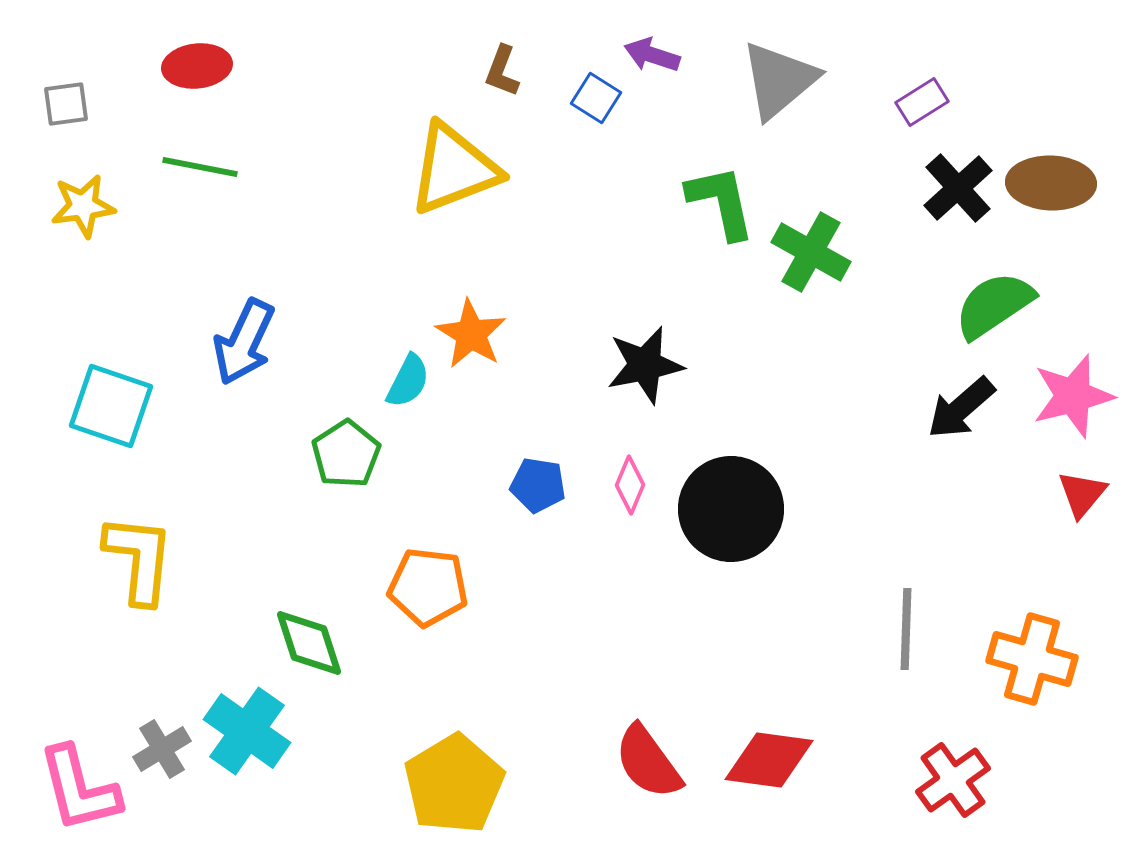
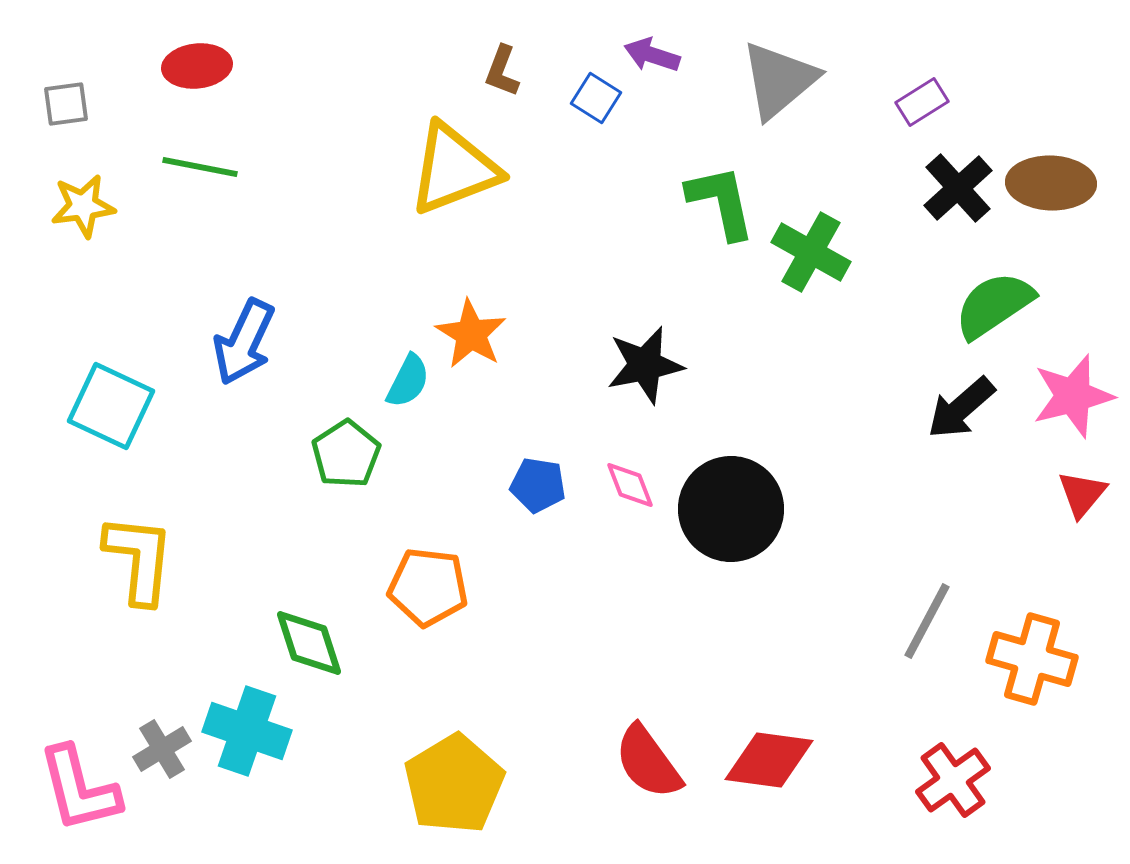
cyan square: rotated 6 degrees clockwise
pink diamond: rotated 44 degrees counterclockwise
gray line: moved 21 px right, 8 px up; rotated 26 degrees clockwise
cyan cross: rotated 16 degrees counterclockwise
